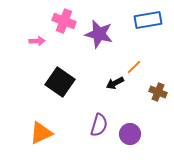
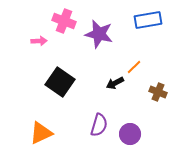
pink arrow: moved 2 px right
